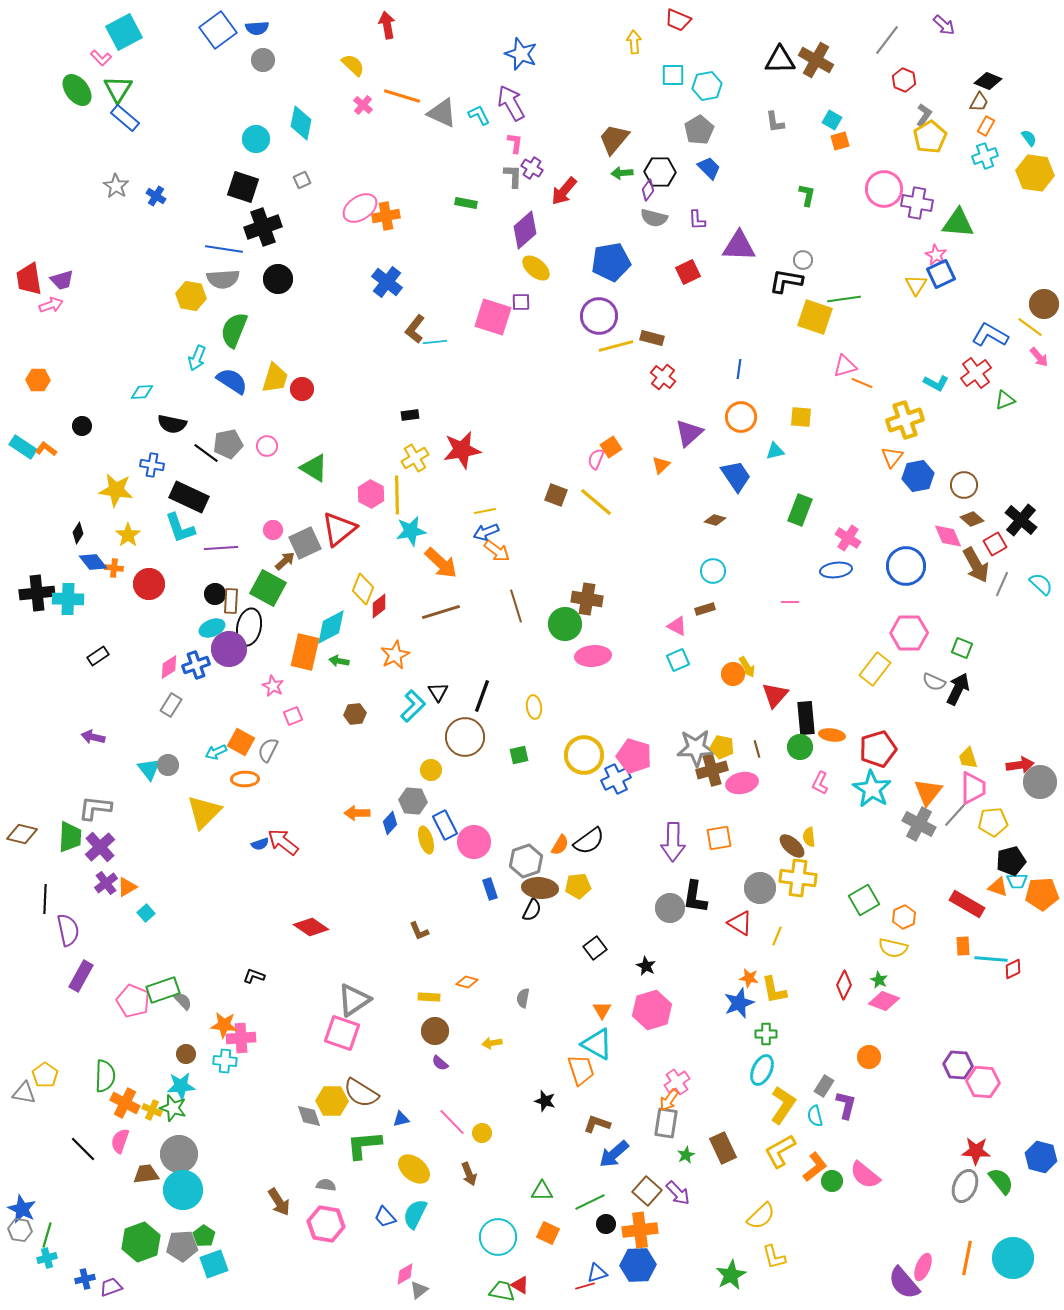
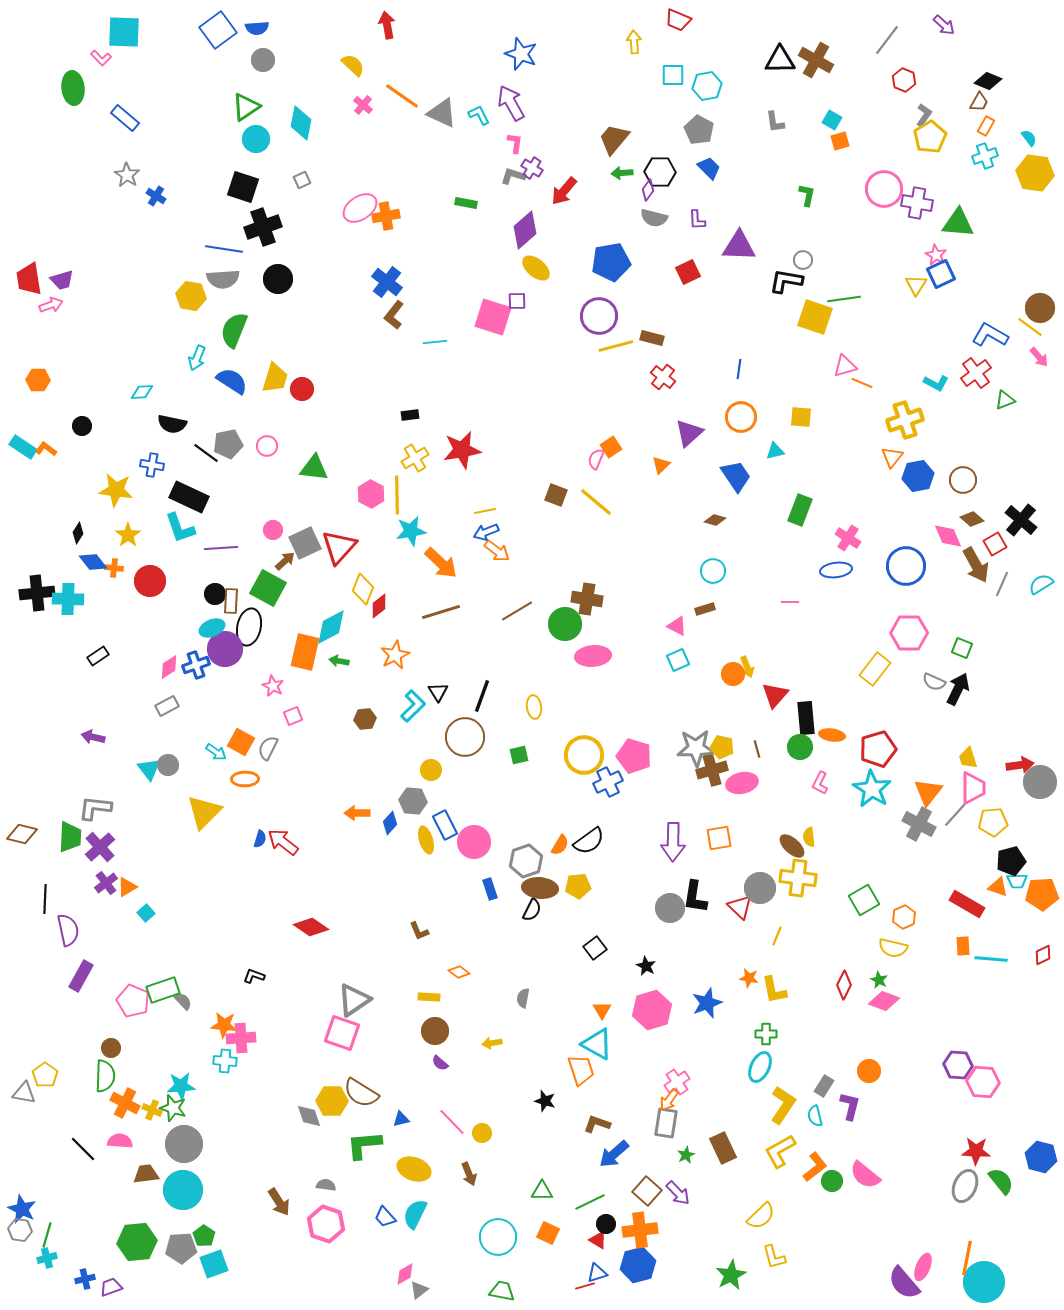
cyan square at (124, 32): rotated 30 degrees clockwise
green triangle at (118, 89): moved 128 px right, 18 px down; rotated 24 degrees clockwise
green ellipse at (77, 90): moved 4 px left, 2 px up; rotated 32 degrees clockwise
orange line at (402, 96): rotated 18 degrees clockwise
gray pentagon at (699, 130): rotated 12 degrees counterclockwise
gray L-shape at (513, 176): rotated 75 degrees counterclockwise
gray star at (116, 186): moved 11 px right, 11 px up
purple square at (521, 302): moved 4 px left, 1 px up
brown circle at (1044, 304): moved 4 px left, 4 px down
brown L-shape at (415, 329): moved 21 px left, 14 px up
green triangle at (314, 468): rotated 24 degrees counterclockwise
brown circle at (964, 485): moved 1 px left, 5 px up
red triangle at (339, 529): moved 18 px down; rotated 9 degrees counterclockwise
red circle at (149, 584): moved 1 px right, 3 px up
cyan semicircle at (1041, 584): rotated 75 degrees counterclockwise
brown line at (516, 606): moved 1 px right, 5 px down; rotated 76 degrees clockwise
purple circle at (229, 649): moved 4 px left
yellow arrow at (747, 667): rotated 10 degrees clockwise
gray rectangle at (171, 705): moved 4 px left, 1 px down; rotated 30 degrees clockwise
brown hexagon at (355, 714): moved 10 px right, 5 px down
gray semicircle at (268, 750): moved 2 px up
cyan arrow at (216, 752): rotated 120 degrees counterclockwise
blue cross at (616, 779): moved 8 px left, 3 px down
blue semicircle at (260, 844): moved 5 px up; rotated 54 degrees counterclockwise
red triangle at (740, 923): moved 16 px up; rotated 12 degrees clockwise
red diamond at (1013, 969): moved 30 px right, 14 px up
orange diamond at (467, 982): moved 8 px left, 10 px up; rotated 20 degrees clockwise
blue star at (739, 1003): moved 32 px left
brown circle at (186, 1054): moved 75 px left, 6 px up
orange circle at (869, 1057): moved 14 px down
cyan ellipse at (762, 1070): moved 2 px left, 3 px up
purple L-shape at (846, 1105): moved 4 px right, 1 px down
pink semicircle at (120, 1141): rotated 75 degrees clockwise
gray circle at (179, 1154): moved 5 px right, 10 px up
yellow ellipse at (414, 1169): rotated 20 degrees counterclockwise
pink hexagon at (326, 1224): rotated 9 degrees clockwise
green hexagon at (141, 1242): moved 4 px left; rotated 15 degrees clockwise
gray pentagon at (182, 1246): moved 1 px left, 2 px down
cyan circle at (1013, 1258): moved 29 px left, 24 px down
blue hexagon at (638, 1265): rotated 12 degrees counterclockwise
red triangle at (520, 1285): moved 78 px right, 45 px up
